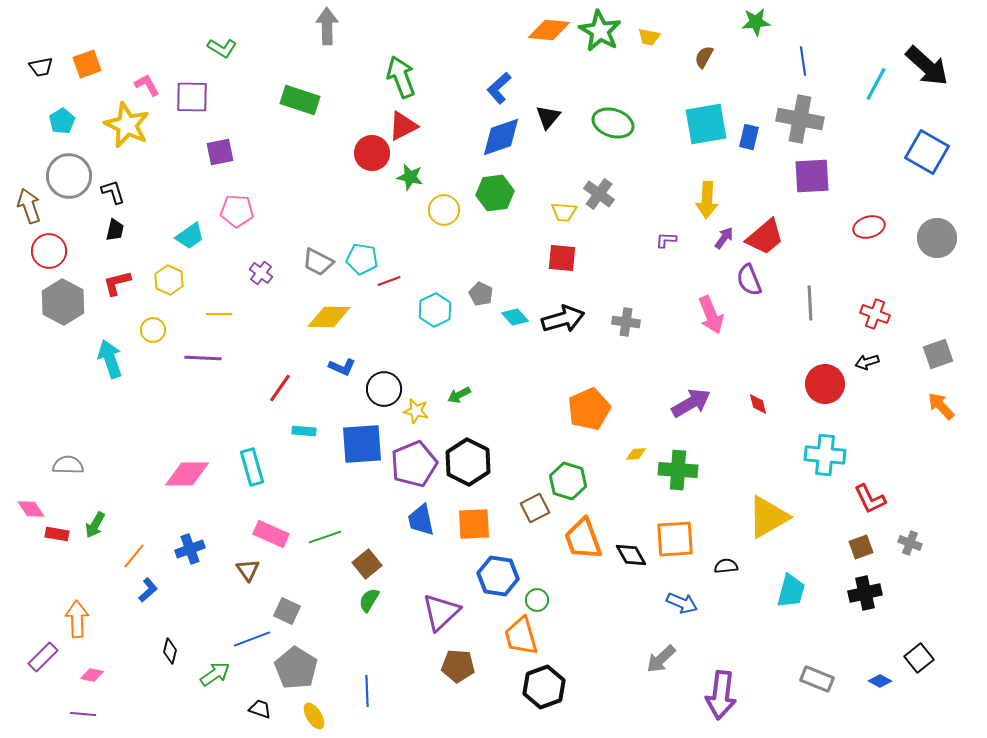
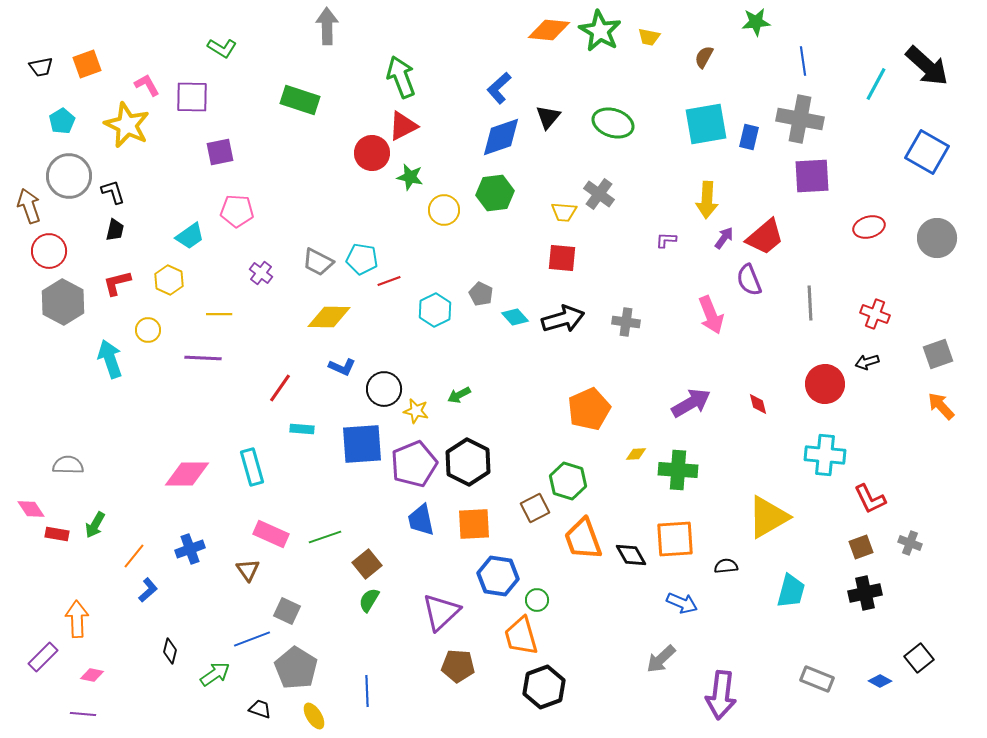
yellow circle at (153, 330): moved 5 px left
cyan rectangle at (304, 431): moved 2 px left, 2 px up
